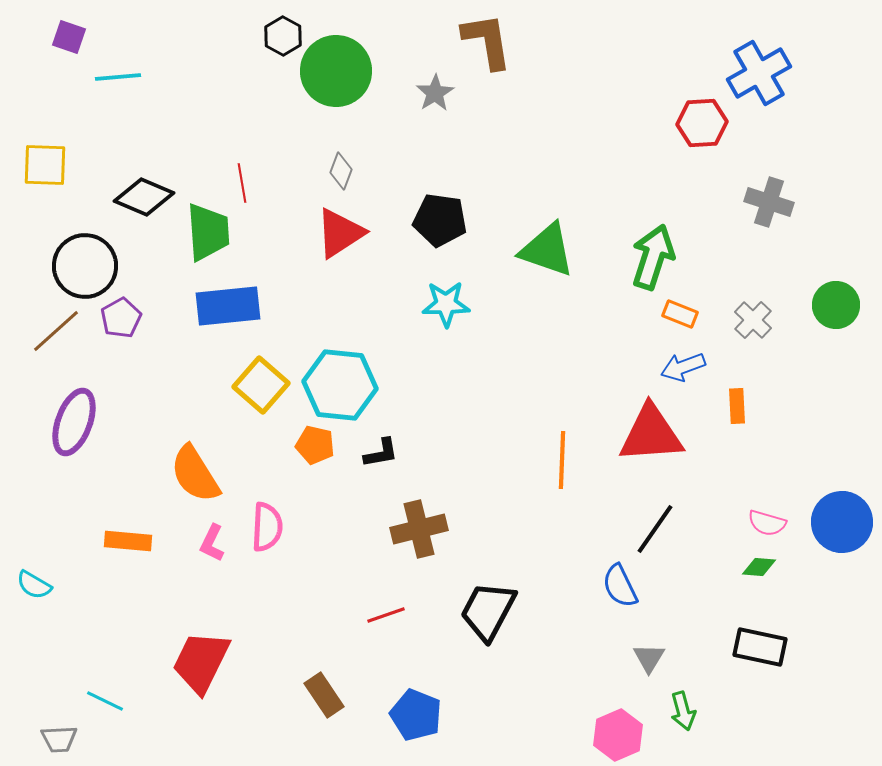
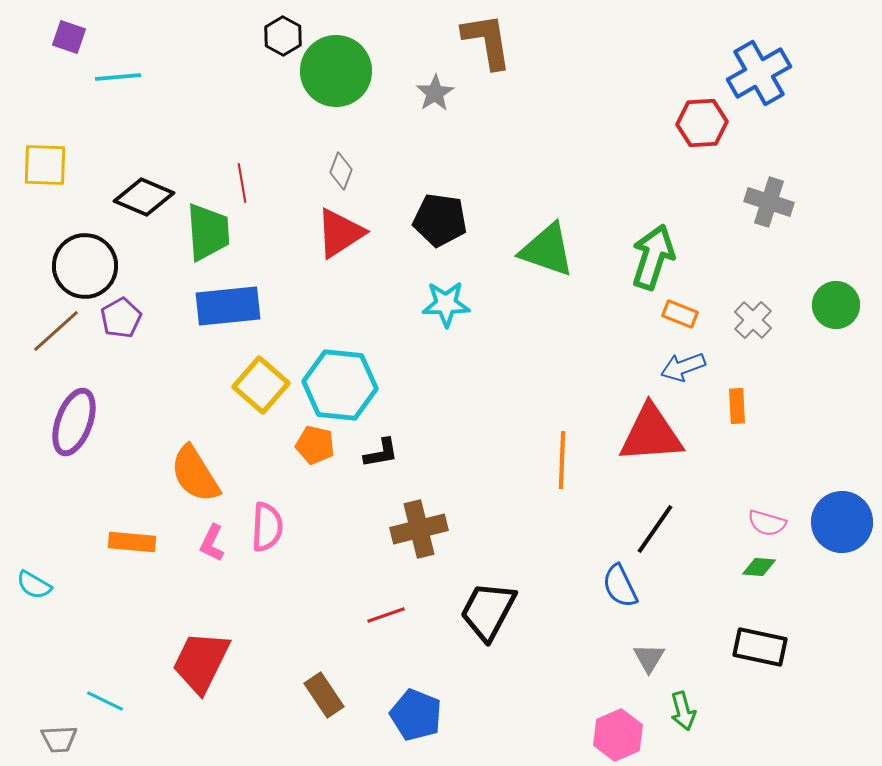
orange rectangle at (128, 541): moved 4 px right, 1 px down
